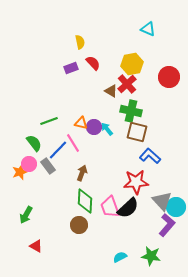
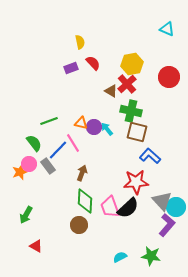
cyan triangle: moved 19 px right
